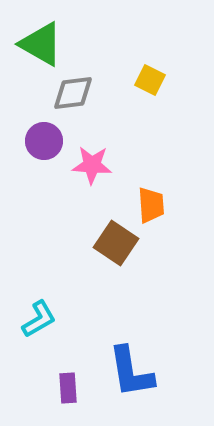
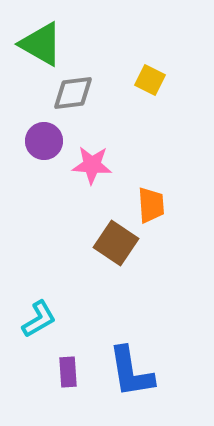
purple rectangle: moved 16 px up
